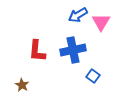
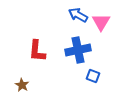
blue arrow: rotated 60 degrees clockwise
blue cross: moved 5 px right
blue square: rotated 16 degrees counterclockwise
